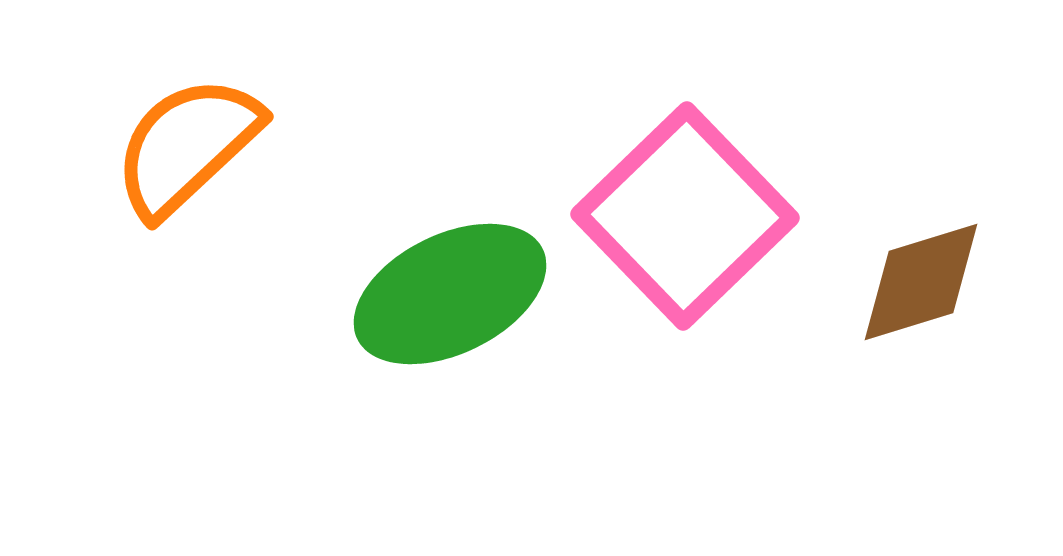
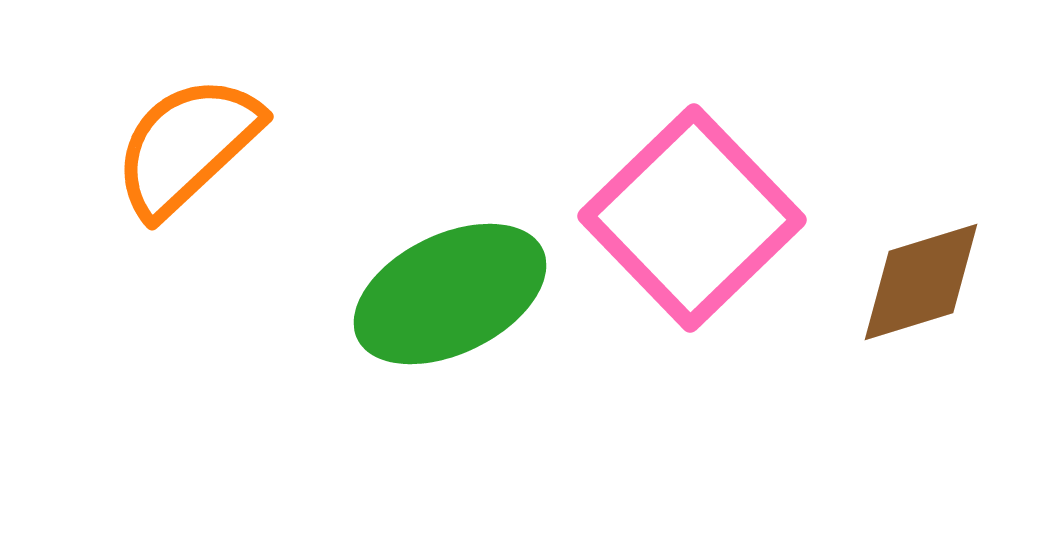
pink square: moved 7 px right, 2 px down
